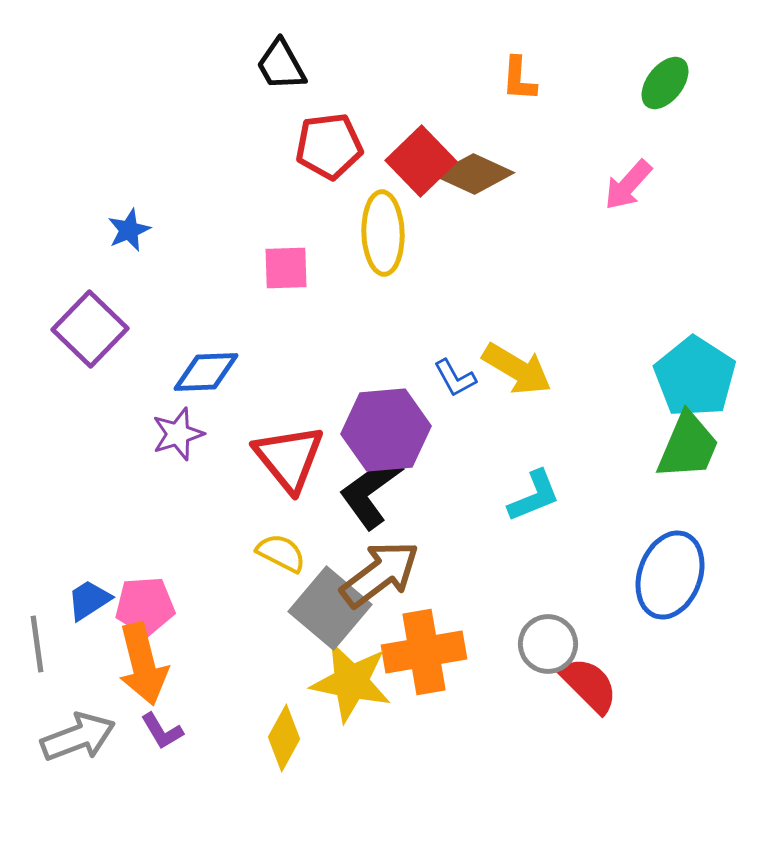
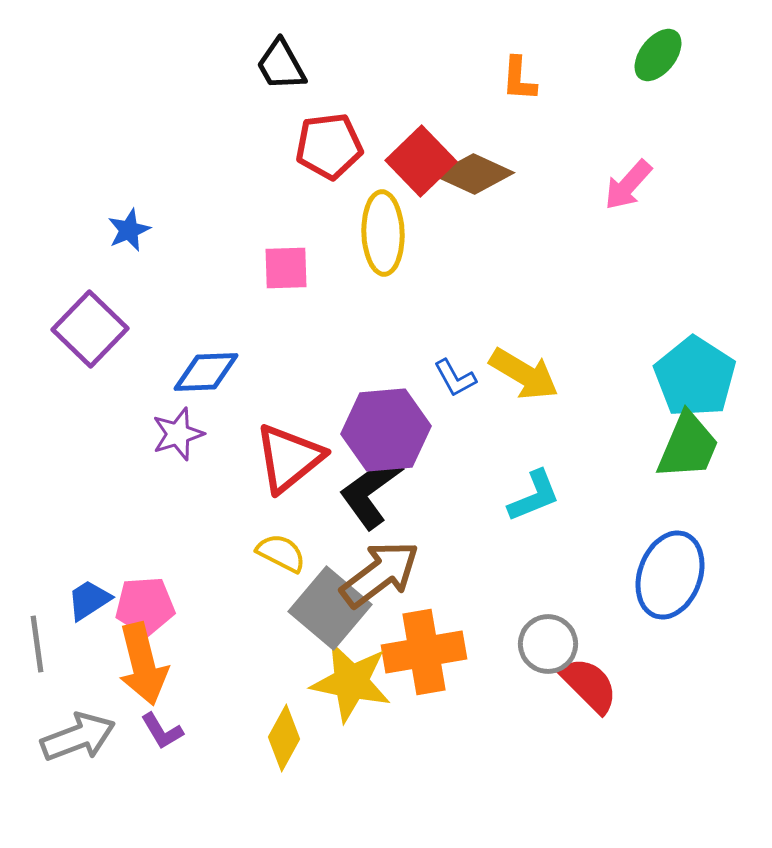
green ellipse: moved 7 px left, 28 px up
yellow arrow: moved 7 px right, 5 px down
red triangle: rotated 30 degrees clockwise
